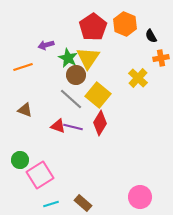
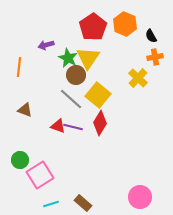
orange cross: moved 6 px left, 1 px up
orange line: moved 4 px left; rotated 66 degrees counterclockwise
